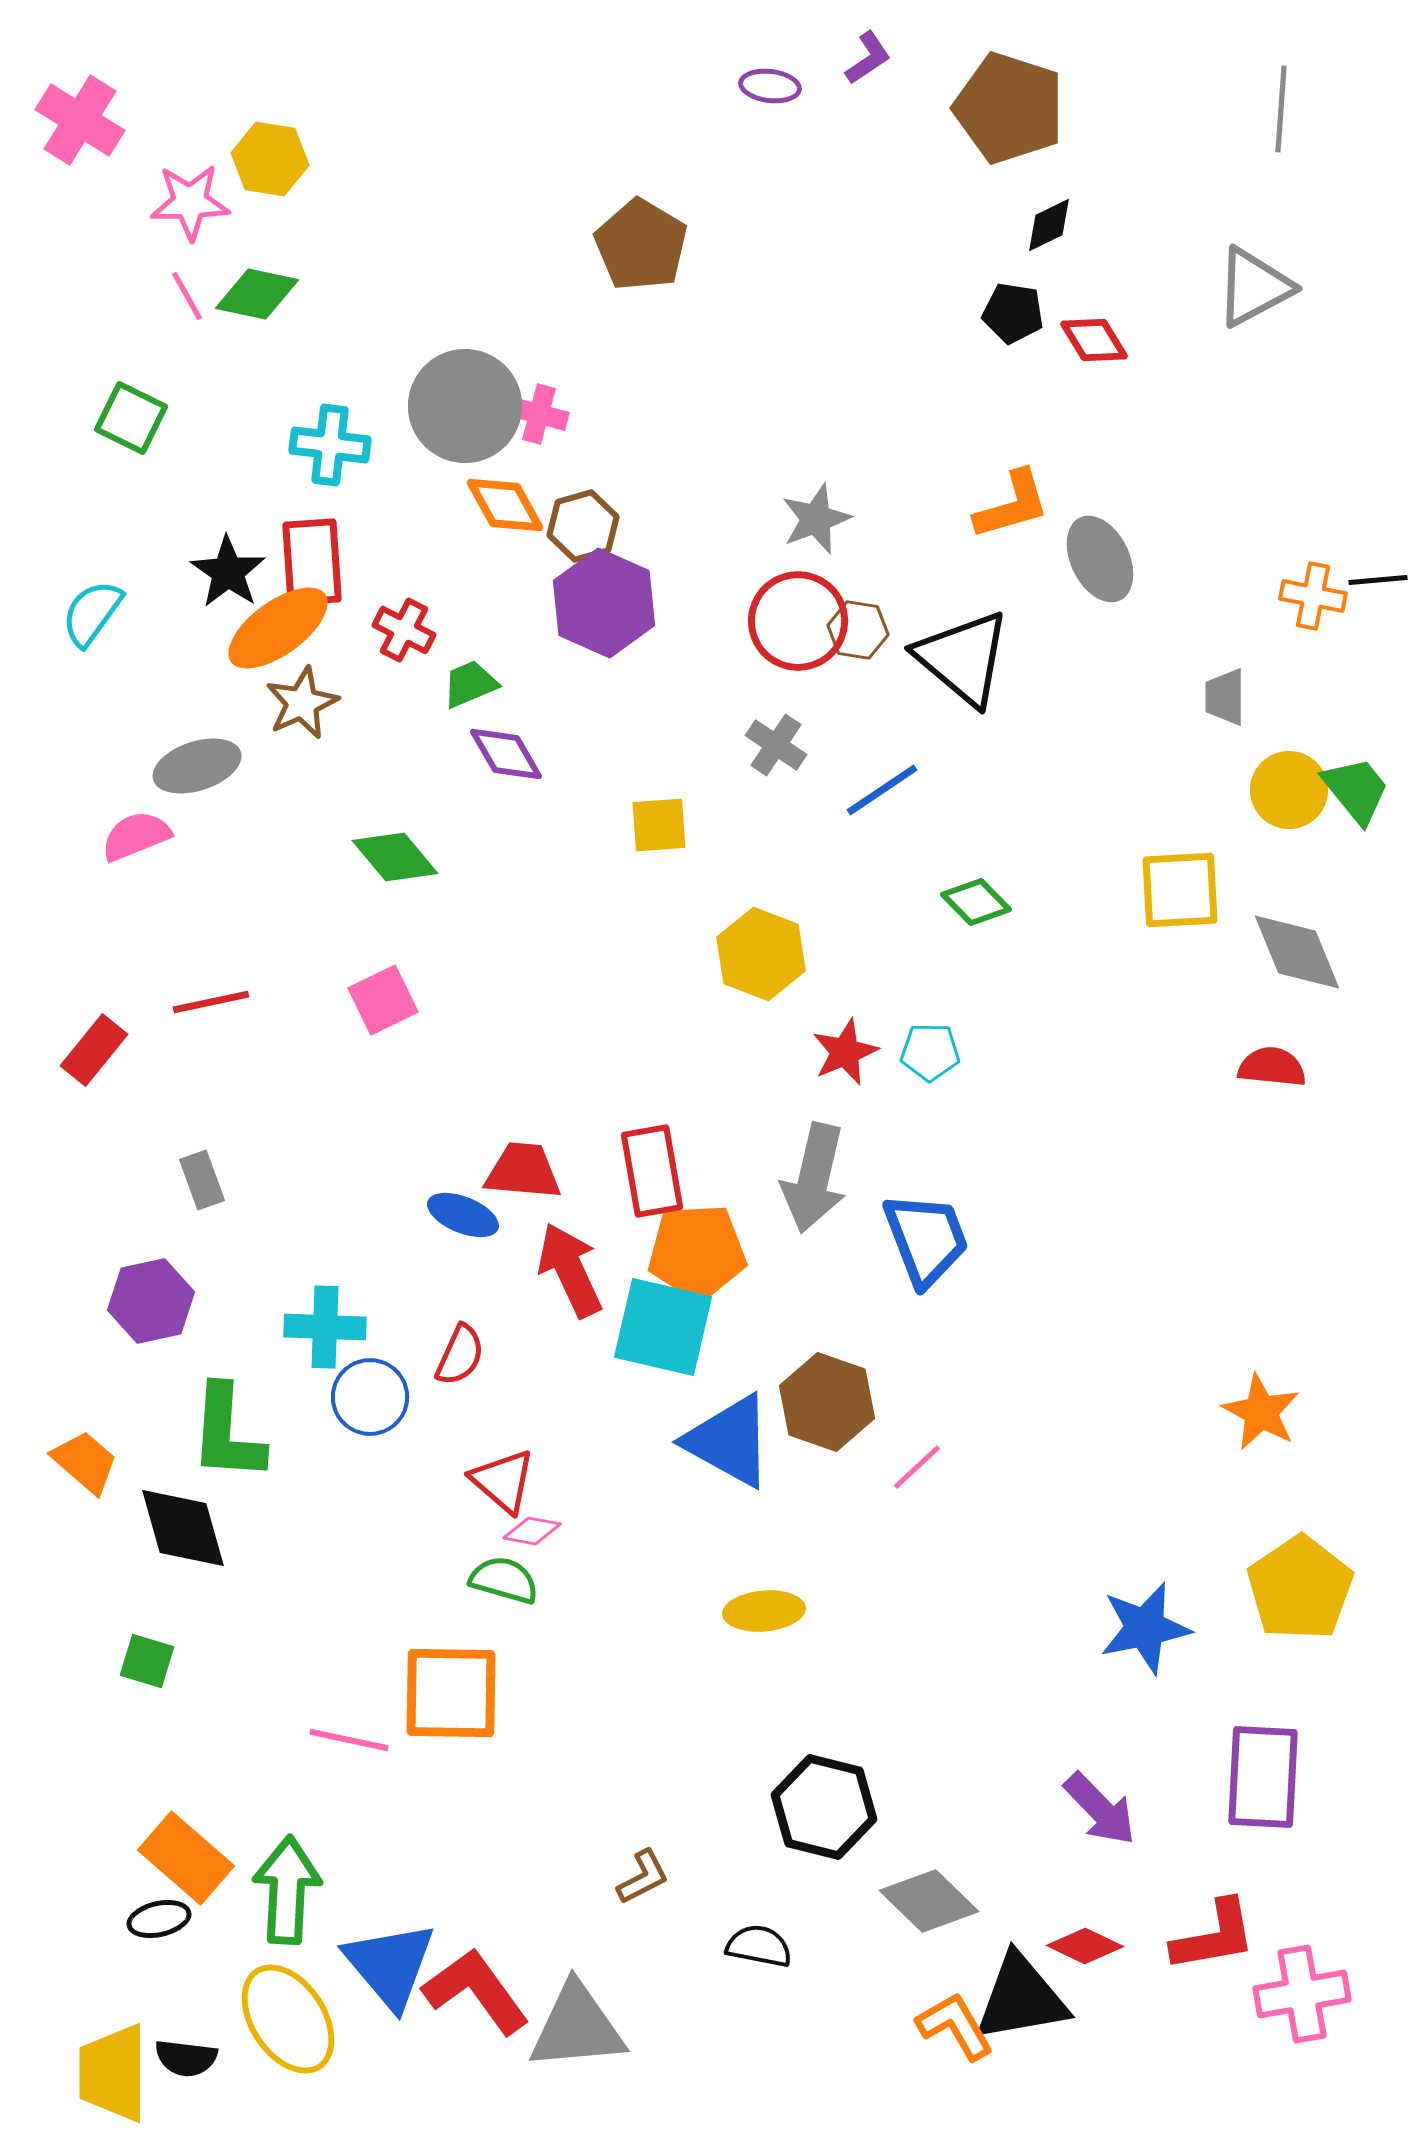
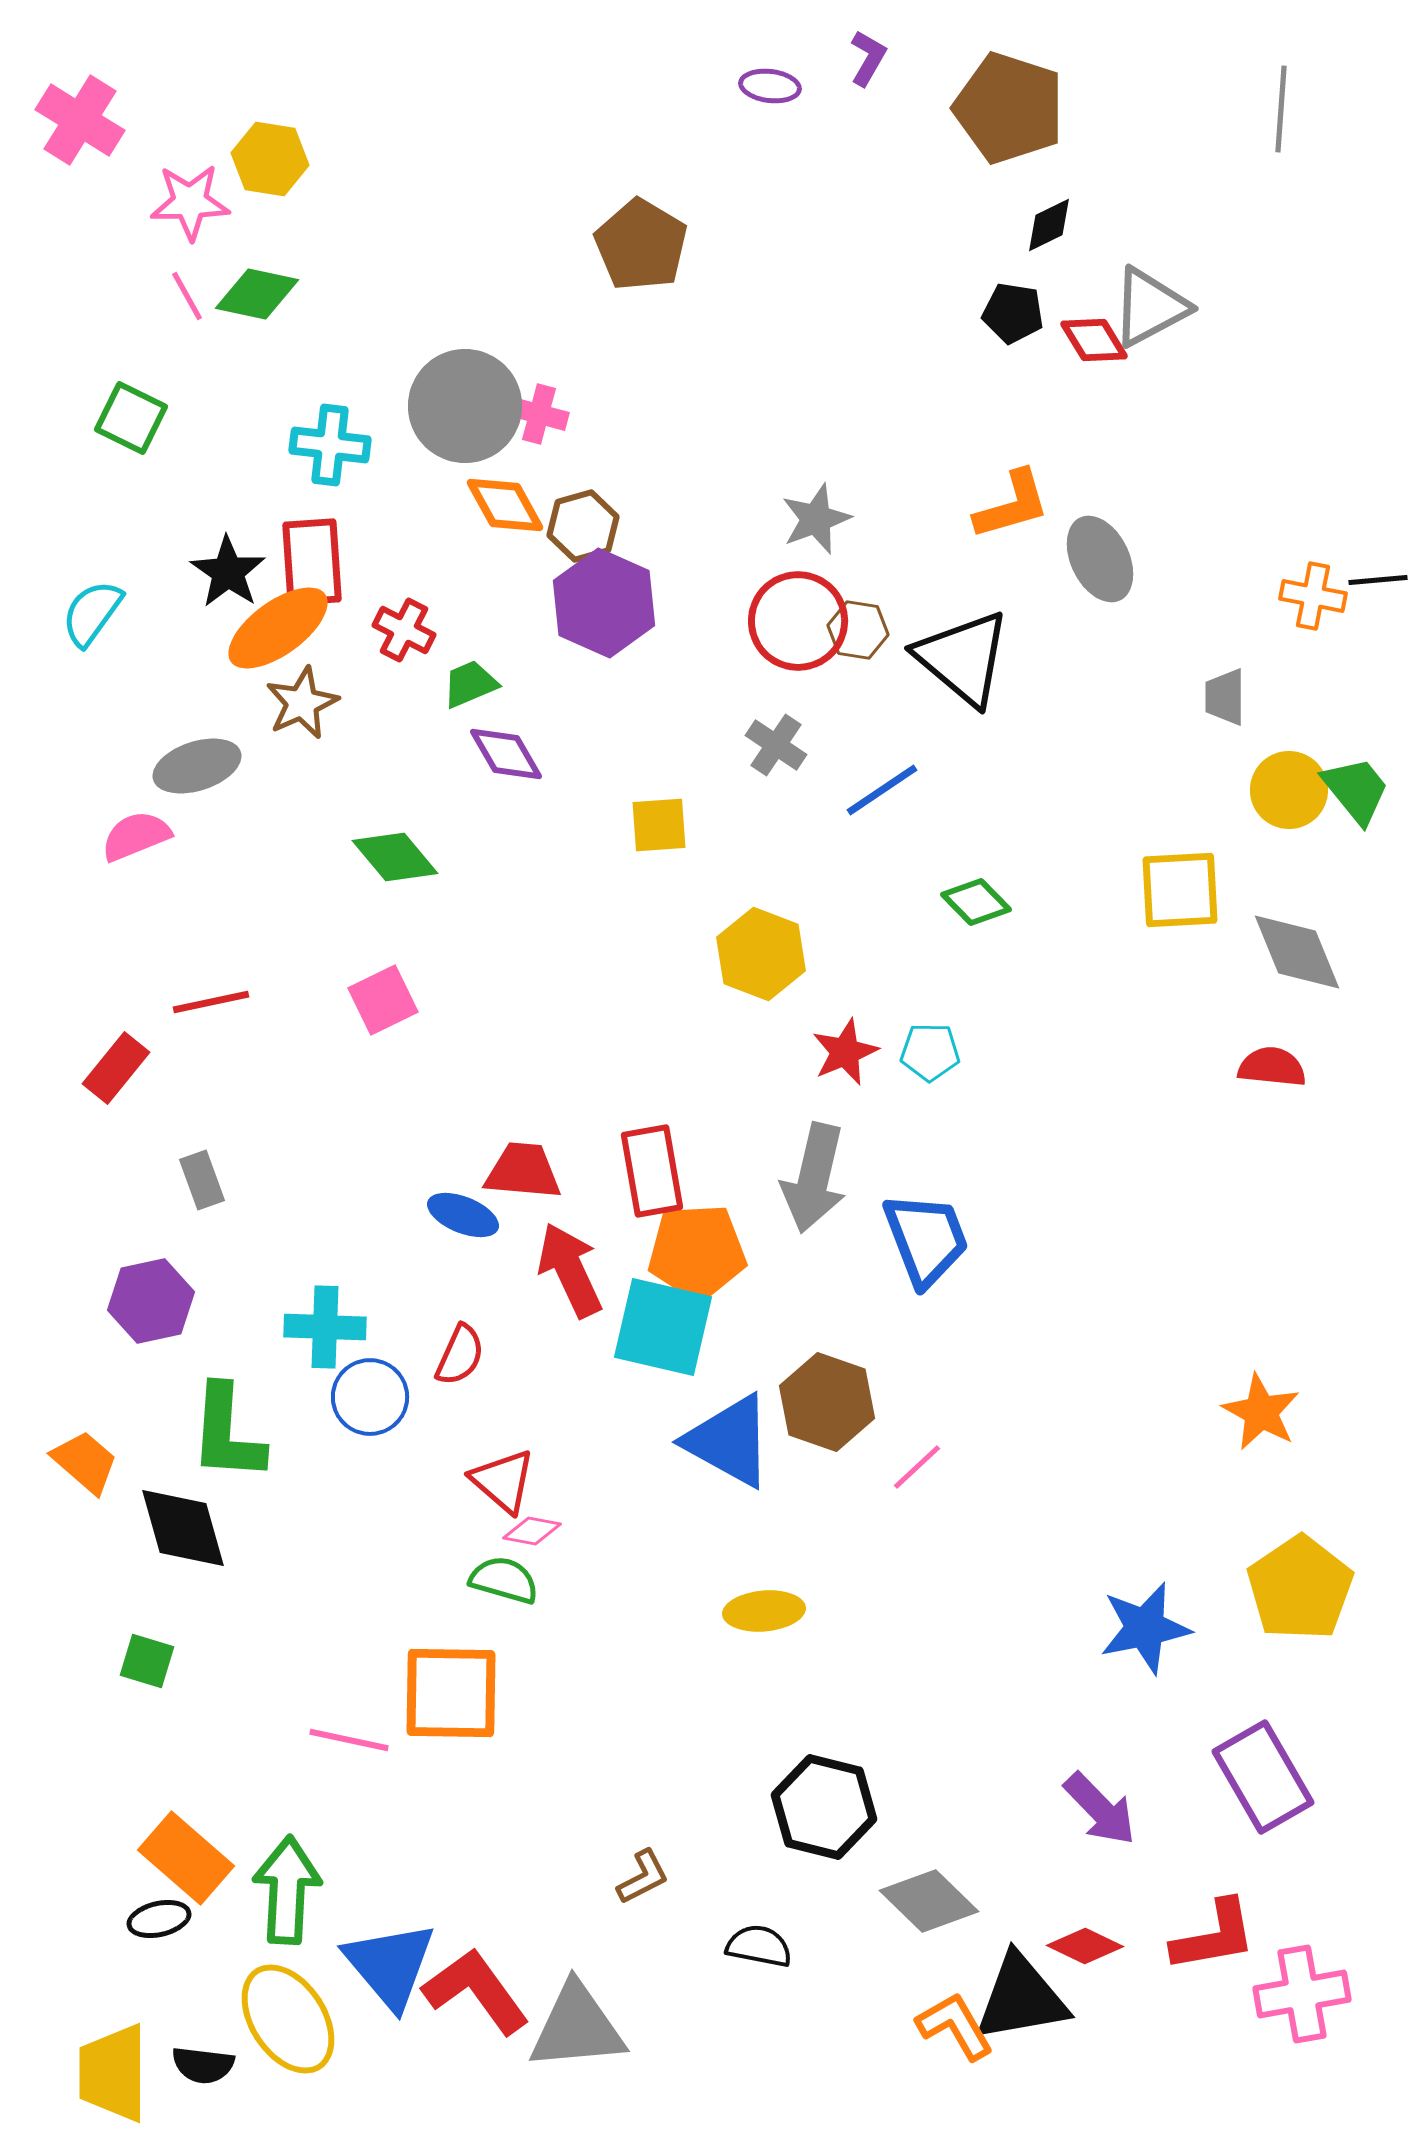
purple L-shape at (868, 58): rotated 26 degrees counterclockwise
gray triangle at (1254, 287): moved 104 px left, 20 px down
red rectangle at (94, 1050): moved 22 px right, 18 px down
purple rectangle at (1263, 1777): rotated 33 degrees counterclockwise
black semicircle at (186, 2058): moved 17 px right, 7 px down
